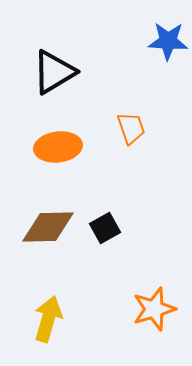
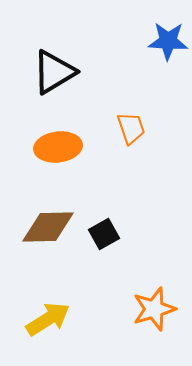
black square: moved 1 px left, 6 px down
yellow arrow: rotated 42 degrees clockwise
